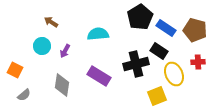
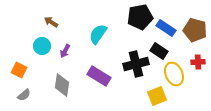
black pentagon: rotated 20 degrees clockwise
cyan semicircle: rotated 50 degrees counterclockwise
orange square: moved 4 px right
